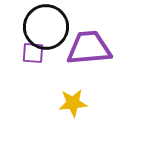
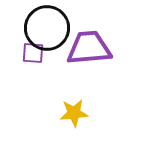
black circle: moved 1 px right, 1 px down
yellow star: moved 1 px right, 10 px down
